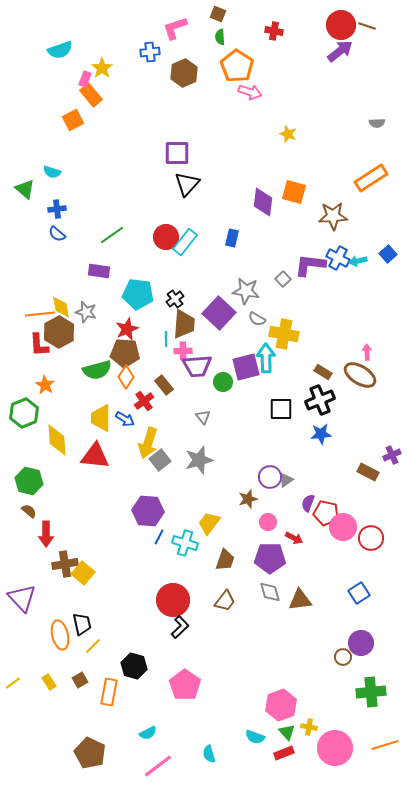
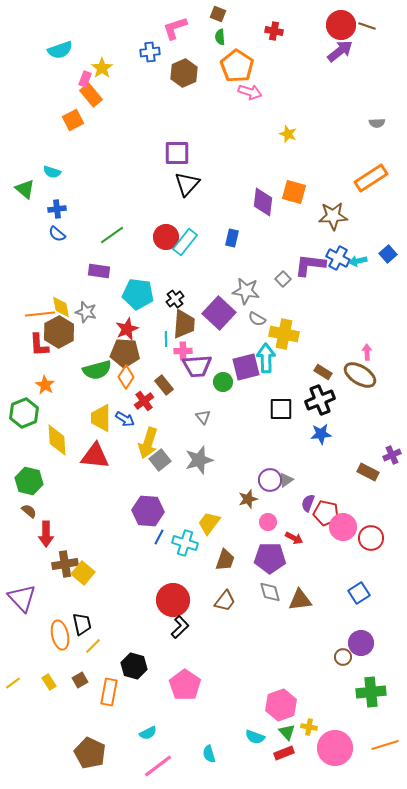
purple circle at (270, 477): moved 3 px down
